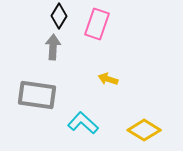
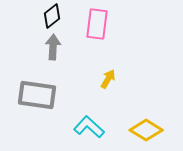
black diamond: moved 7 px left; rotated 20 degrees clockwise
pink rectangle: rotated 12 degrees counterclockwise
yellow arrow: rotated 102 degrees clockwise
cyan L-shape: moved 6 px right, 4 px down
yellow diamond: moved 2 px right
